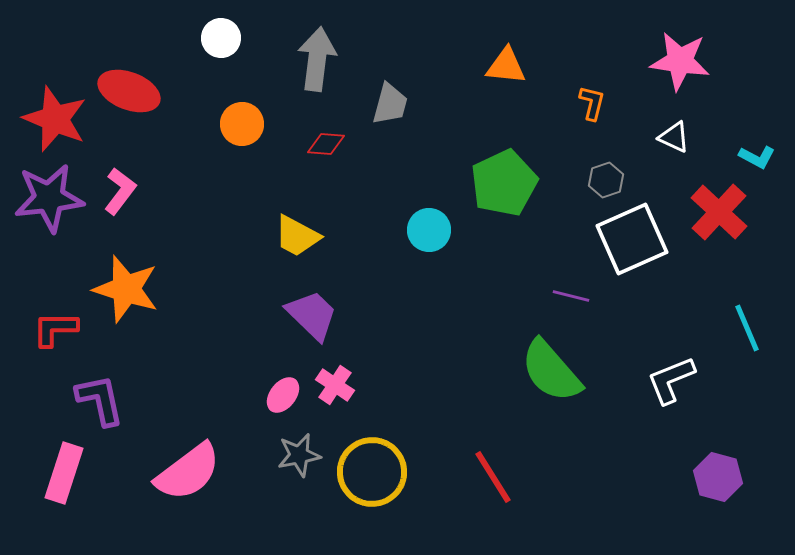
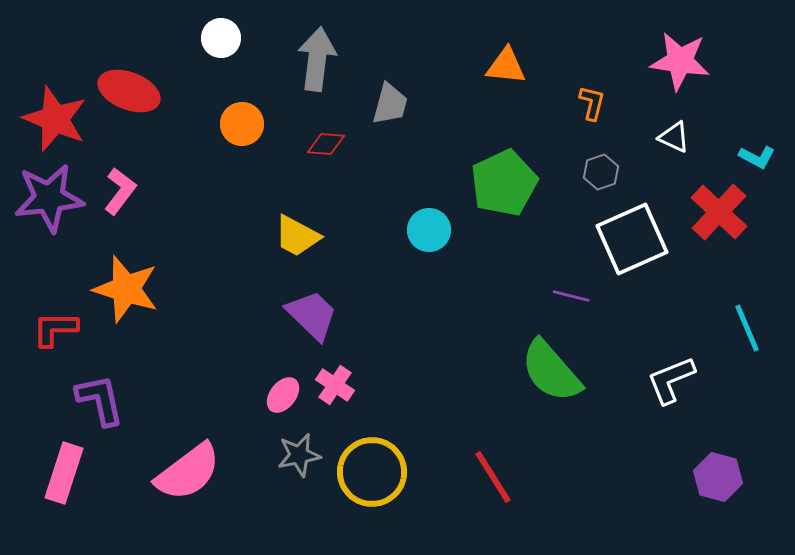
gray hexagon: moved 5 px left, 8 px up
